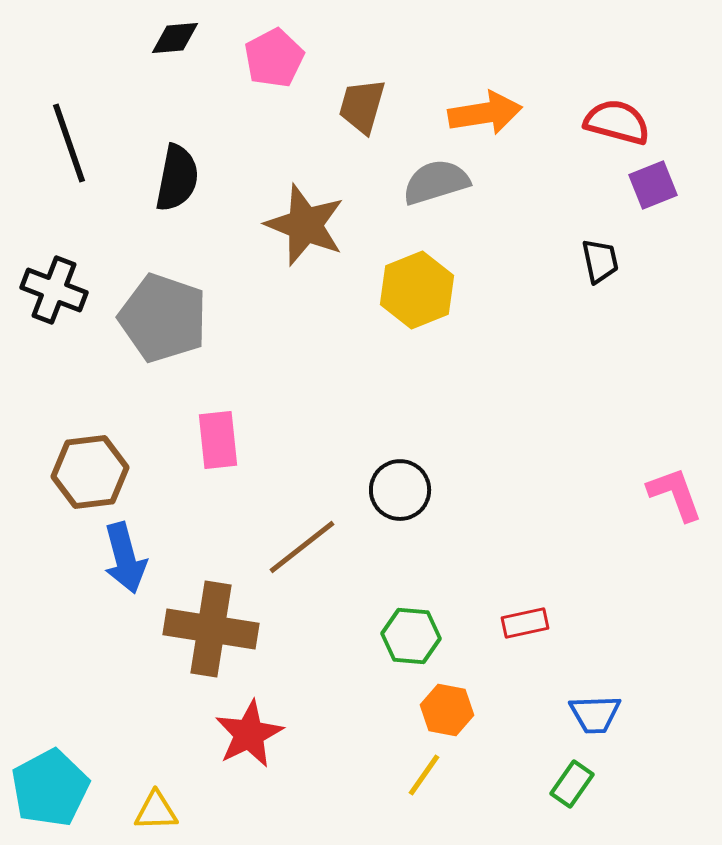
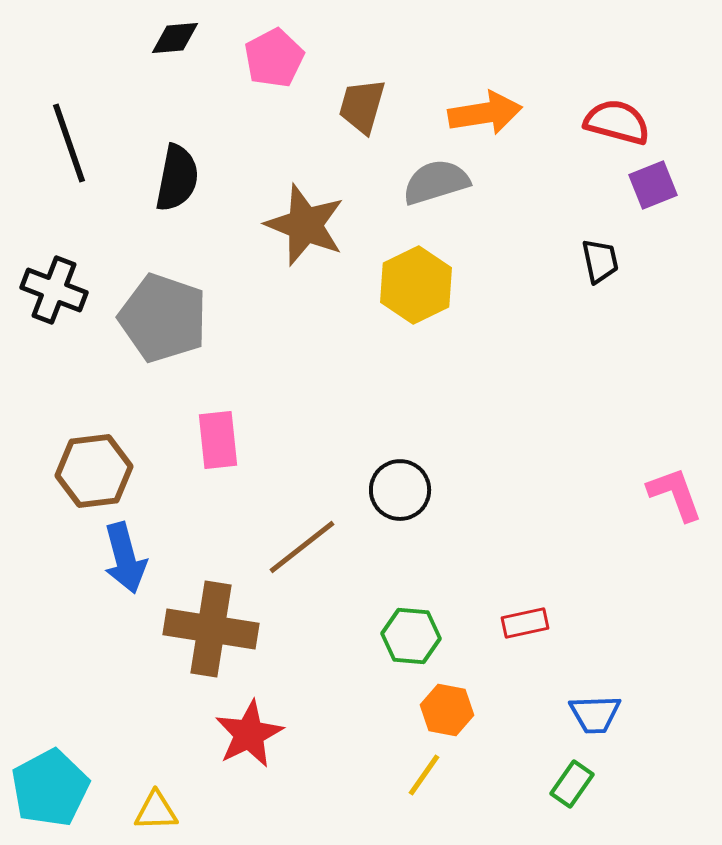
yellow hexagon: moved 1 px left, 5 px up; rotated 4 degrees counterclockwise
brown hexagon: moved 4 px right, 1 px up
